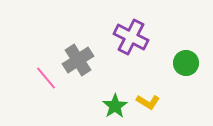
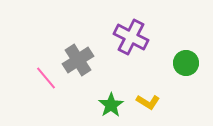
green star: moved 4 px left, 1 px up
